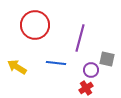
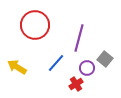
purple line: moved 1 px left
gray square: moved 2 px left; rotated 28 degrees clockwise
blue line: rotated 54 degrees counterclockwise
purple circle: moved 4 px left, 2 px up
red cross: moved 10 px left, 4 px up
